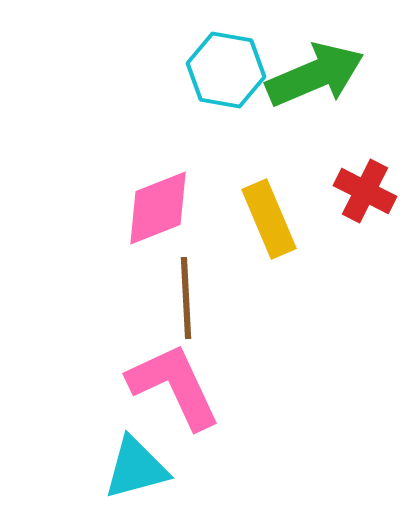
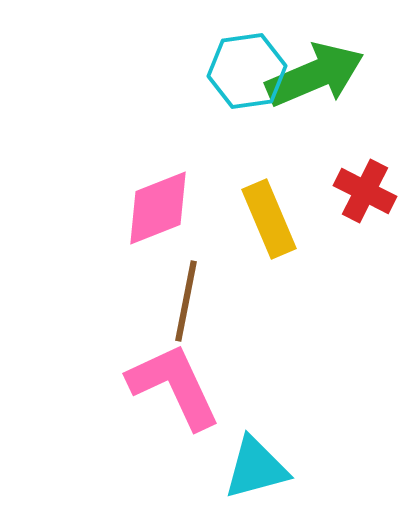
cyan hexagon: moved 21 px right, 1 px down; rotated 18 degrees counterclockwise
brown line: moved 3 px down; rotated 14 degrees clockwise
cyan triangle: moved 120 px right
